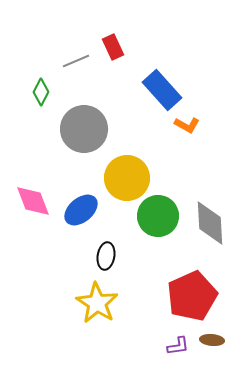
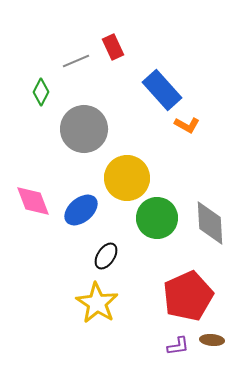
green circle: moved 1 px left, 2 px down
black ellipse: rotated 24 degrees clockwise
red pentagon: moved 4 px left
